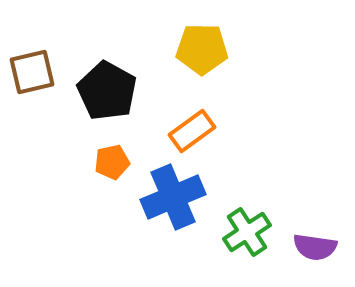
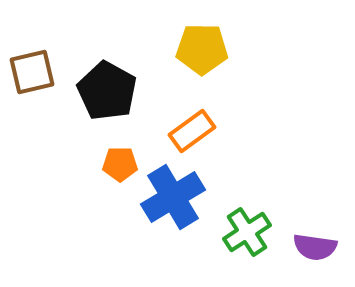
orange pentagon: moved 8 px right, 2 px down; rotated 12 degrees clockwise
blue cross: rotated 8 degrees counterclockwise
